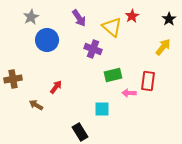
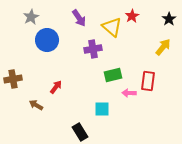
purple cross: rotated 30 degrees counterclockwise
